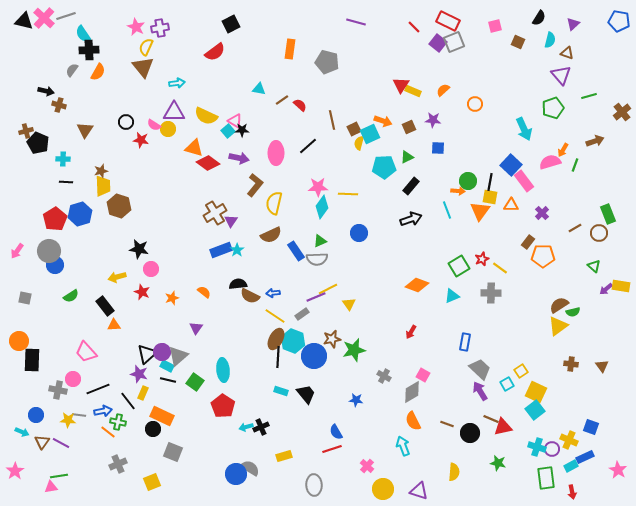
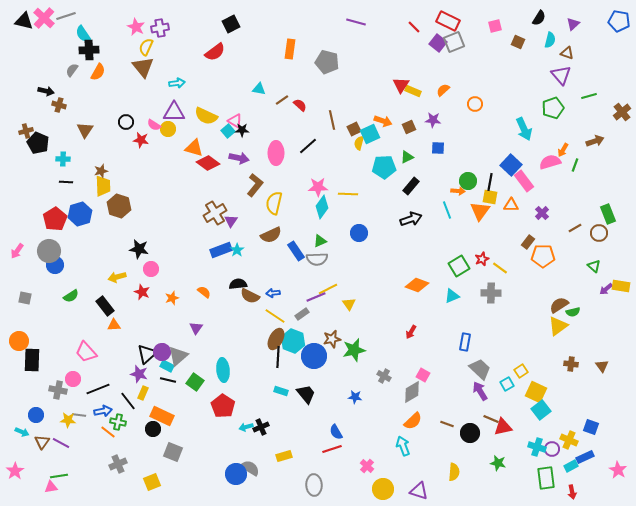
blue star at (356, 400): moved 1 px left, 3 px up
cyan square at (535, 410): moved 6 px right
orange semicircle at (413, 421): rotated 108 degrees counterclockwise
